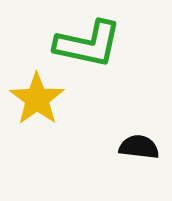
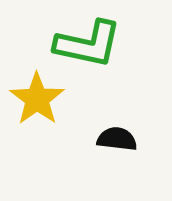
black semicircle: moved 22 px left, 8 px up
